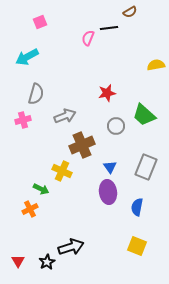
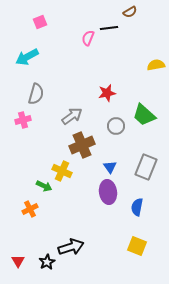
gray arrow: moved 7 px right; rotated 15 degrees counterclockwise
green arrow: moved 3 px right, 3 px up
